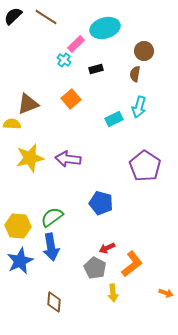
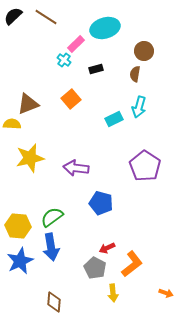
purple arrow: moved 8 px right, 9 px down
